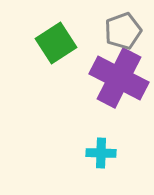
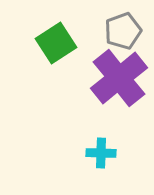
purple cross: rotated 24 degrees clockwise
